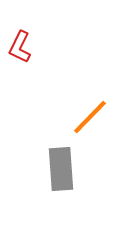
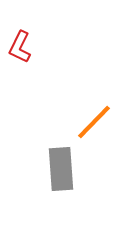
orange line: moved 4 px right, 5 px down
